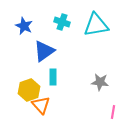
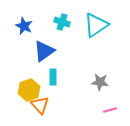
cyan triangle: rotated 24 degrees counterclockwise
orange triangle: moved 1 px left
pink line: moved 3 px left, 2 px up; rotated 64 degrees clockwise
